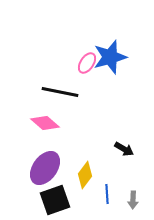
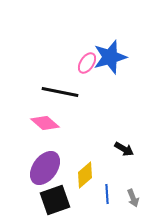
yellow diamond: rotated 12 degrees clockwise
gray arrow: moved 2 px up; rotated 24 degrees counterclockwise
